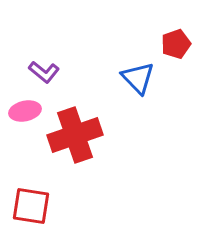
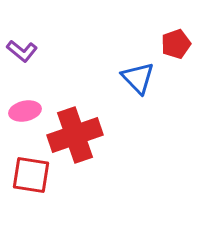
purple L-shape: moved 22 px left, 21 px up
red square: moved 31 px up
